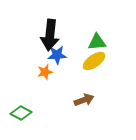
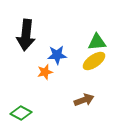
black arrow: moved 24 px left
